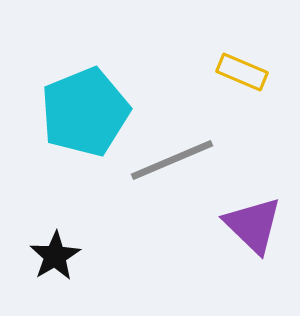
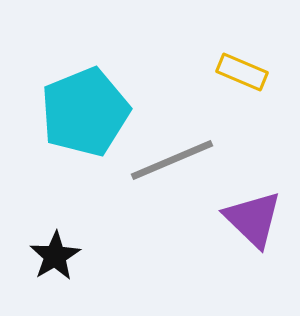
purple triangle: moved 6 px up
